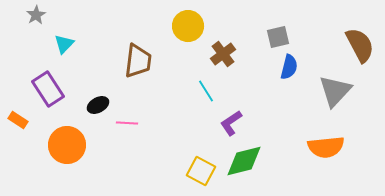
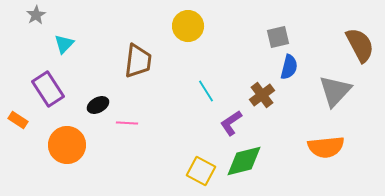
brown cross: moved 39 px right, 41 px down
